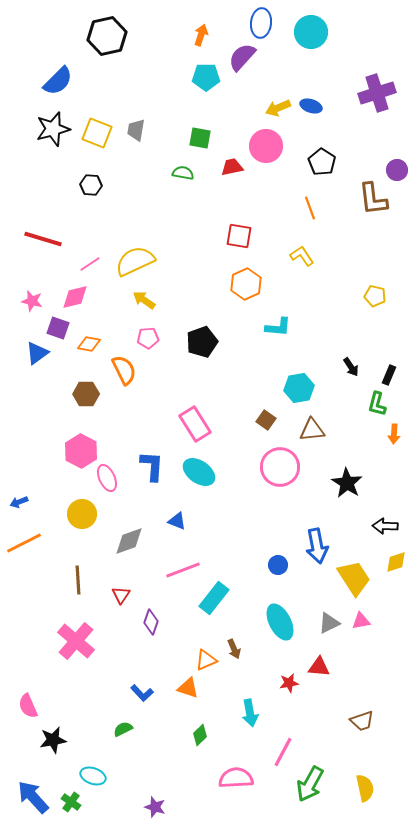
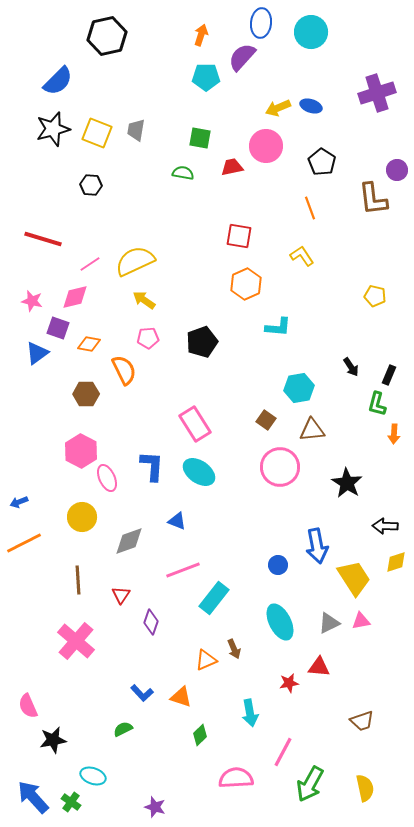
yellow circle at (82, 514): moved 3 px down
orange triangle at (188, 688): moved 7 px left, 9 px down
